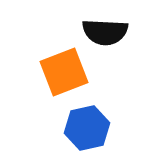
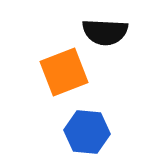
blue hexagon: moved 4 px down; rotated 18 degrees clockwise
